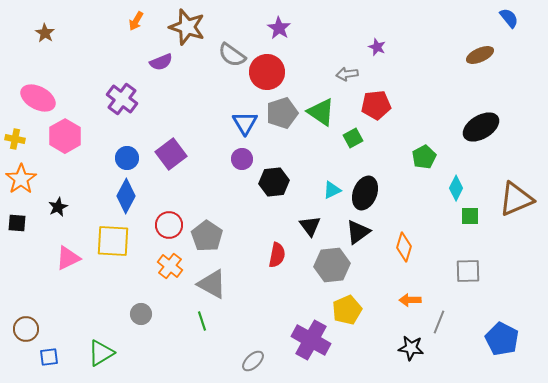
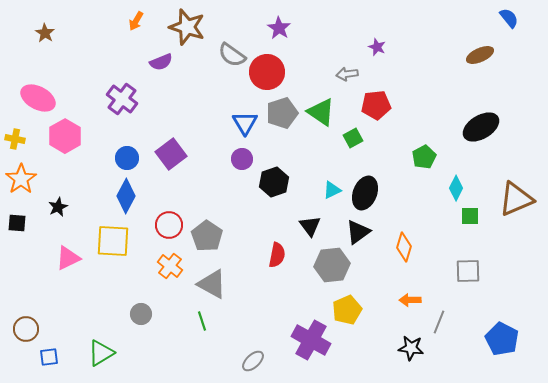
black hexagon at (274, 182): rotated 12 degrees counterclockwise
